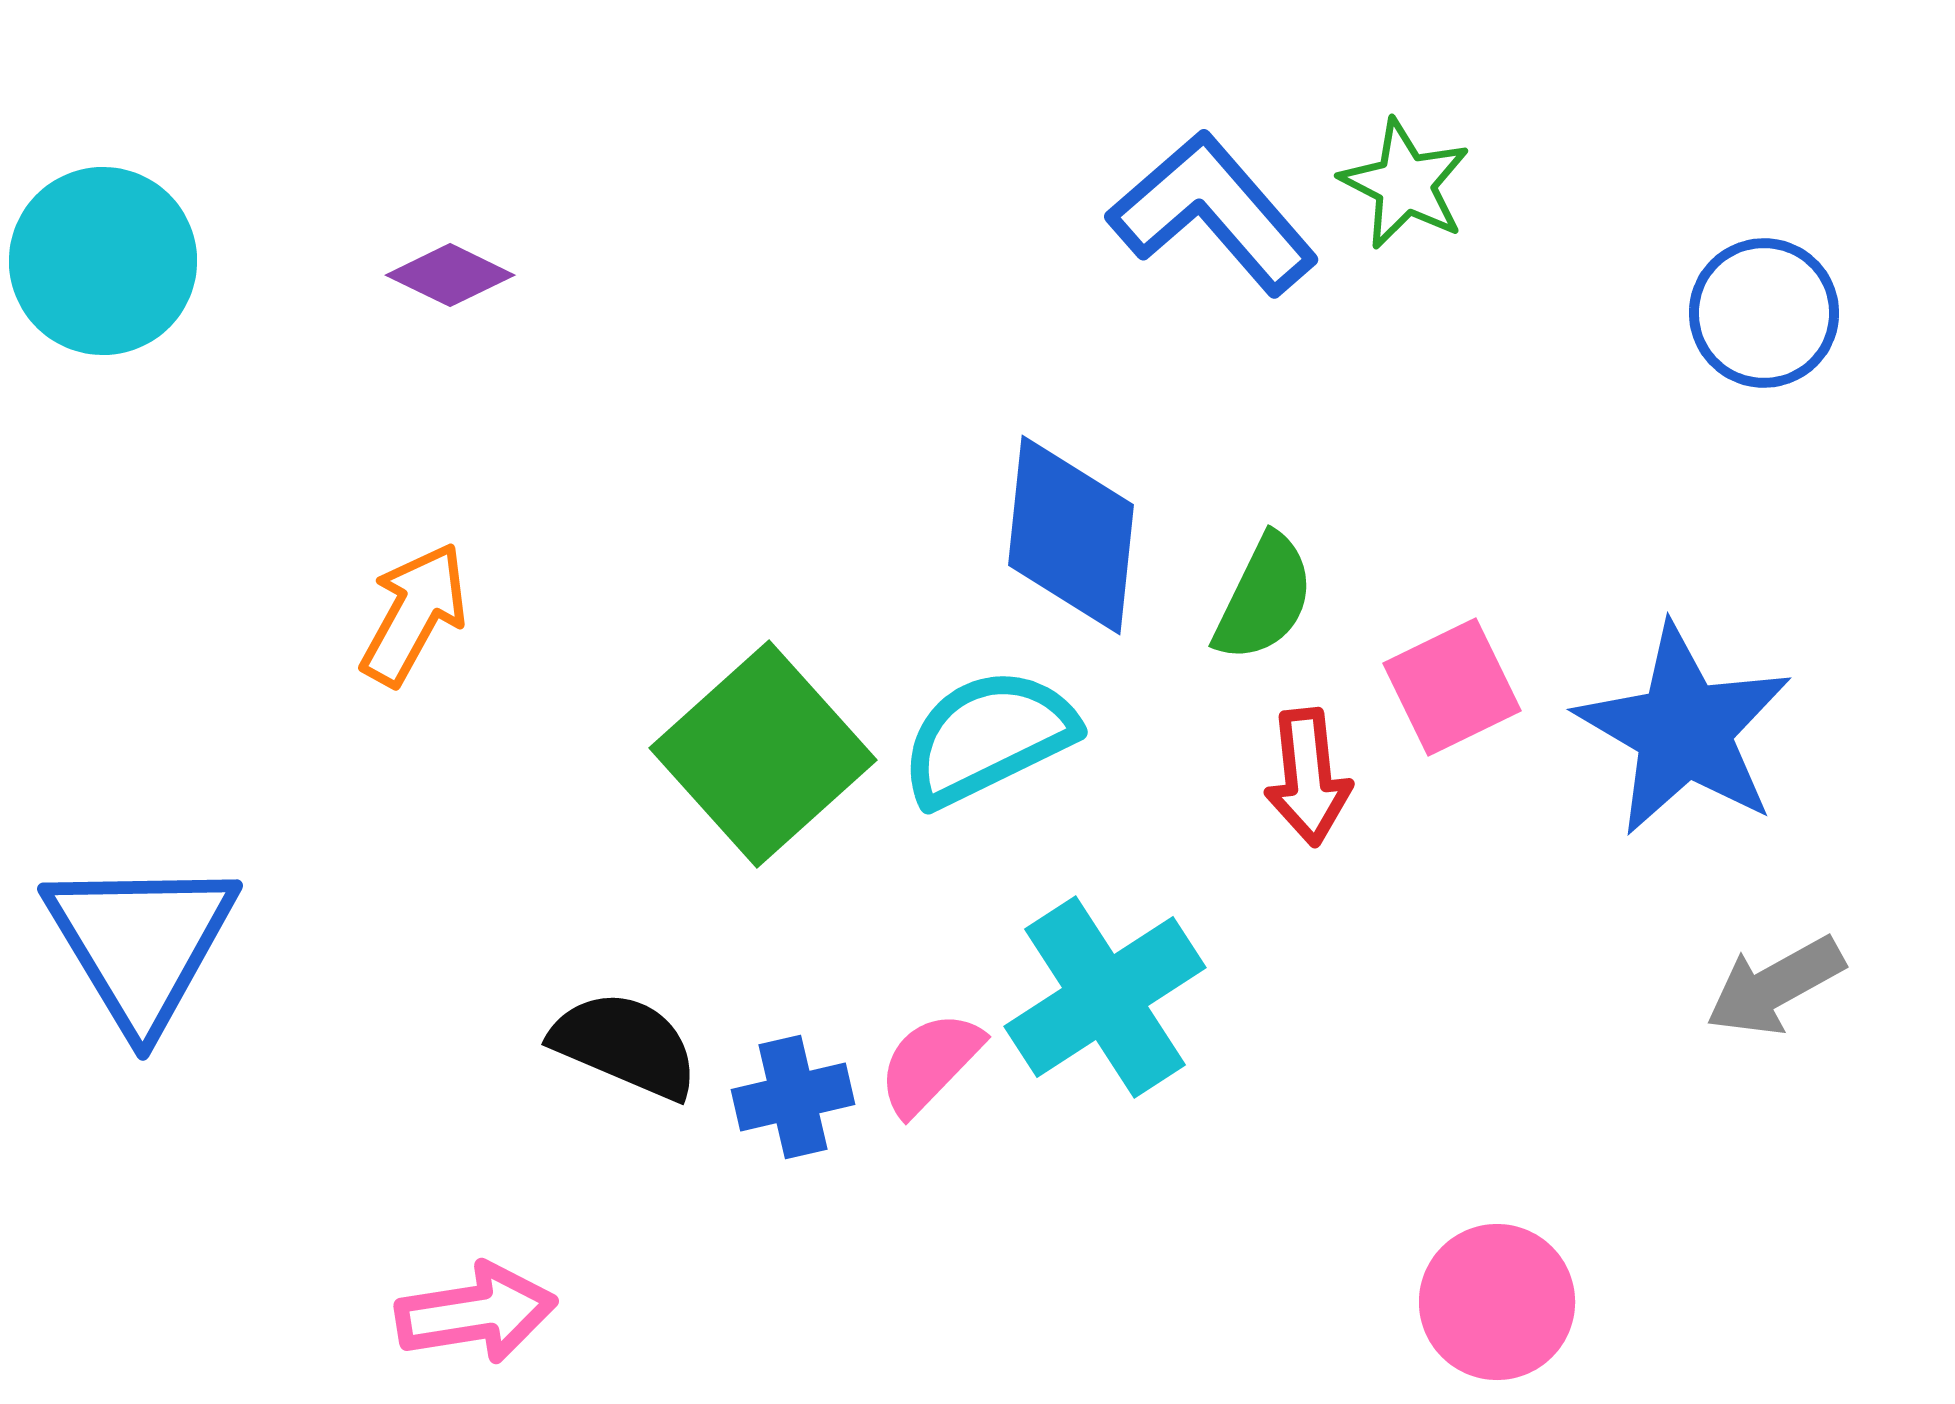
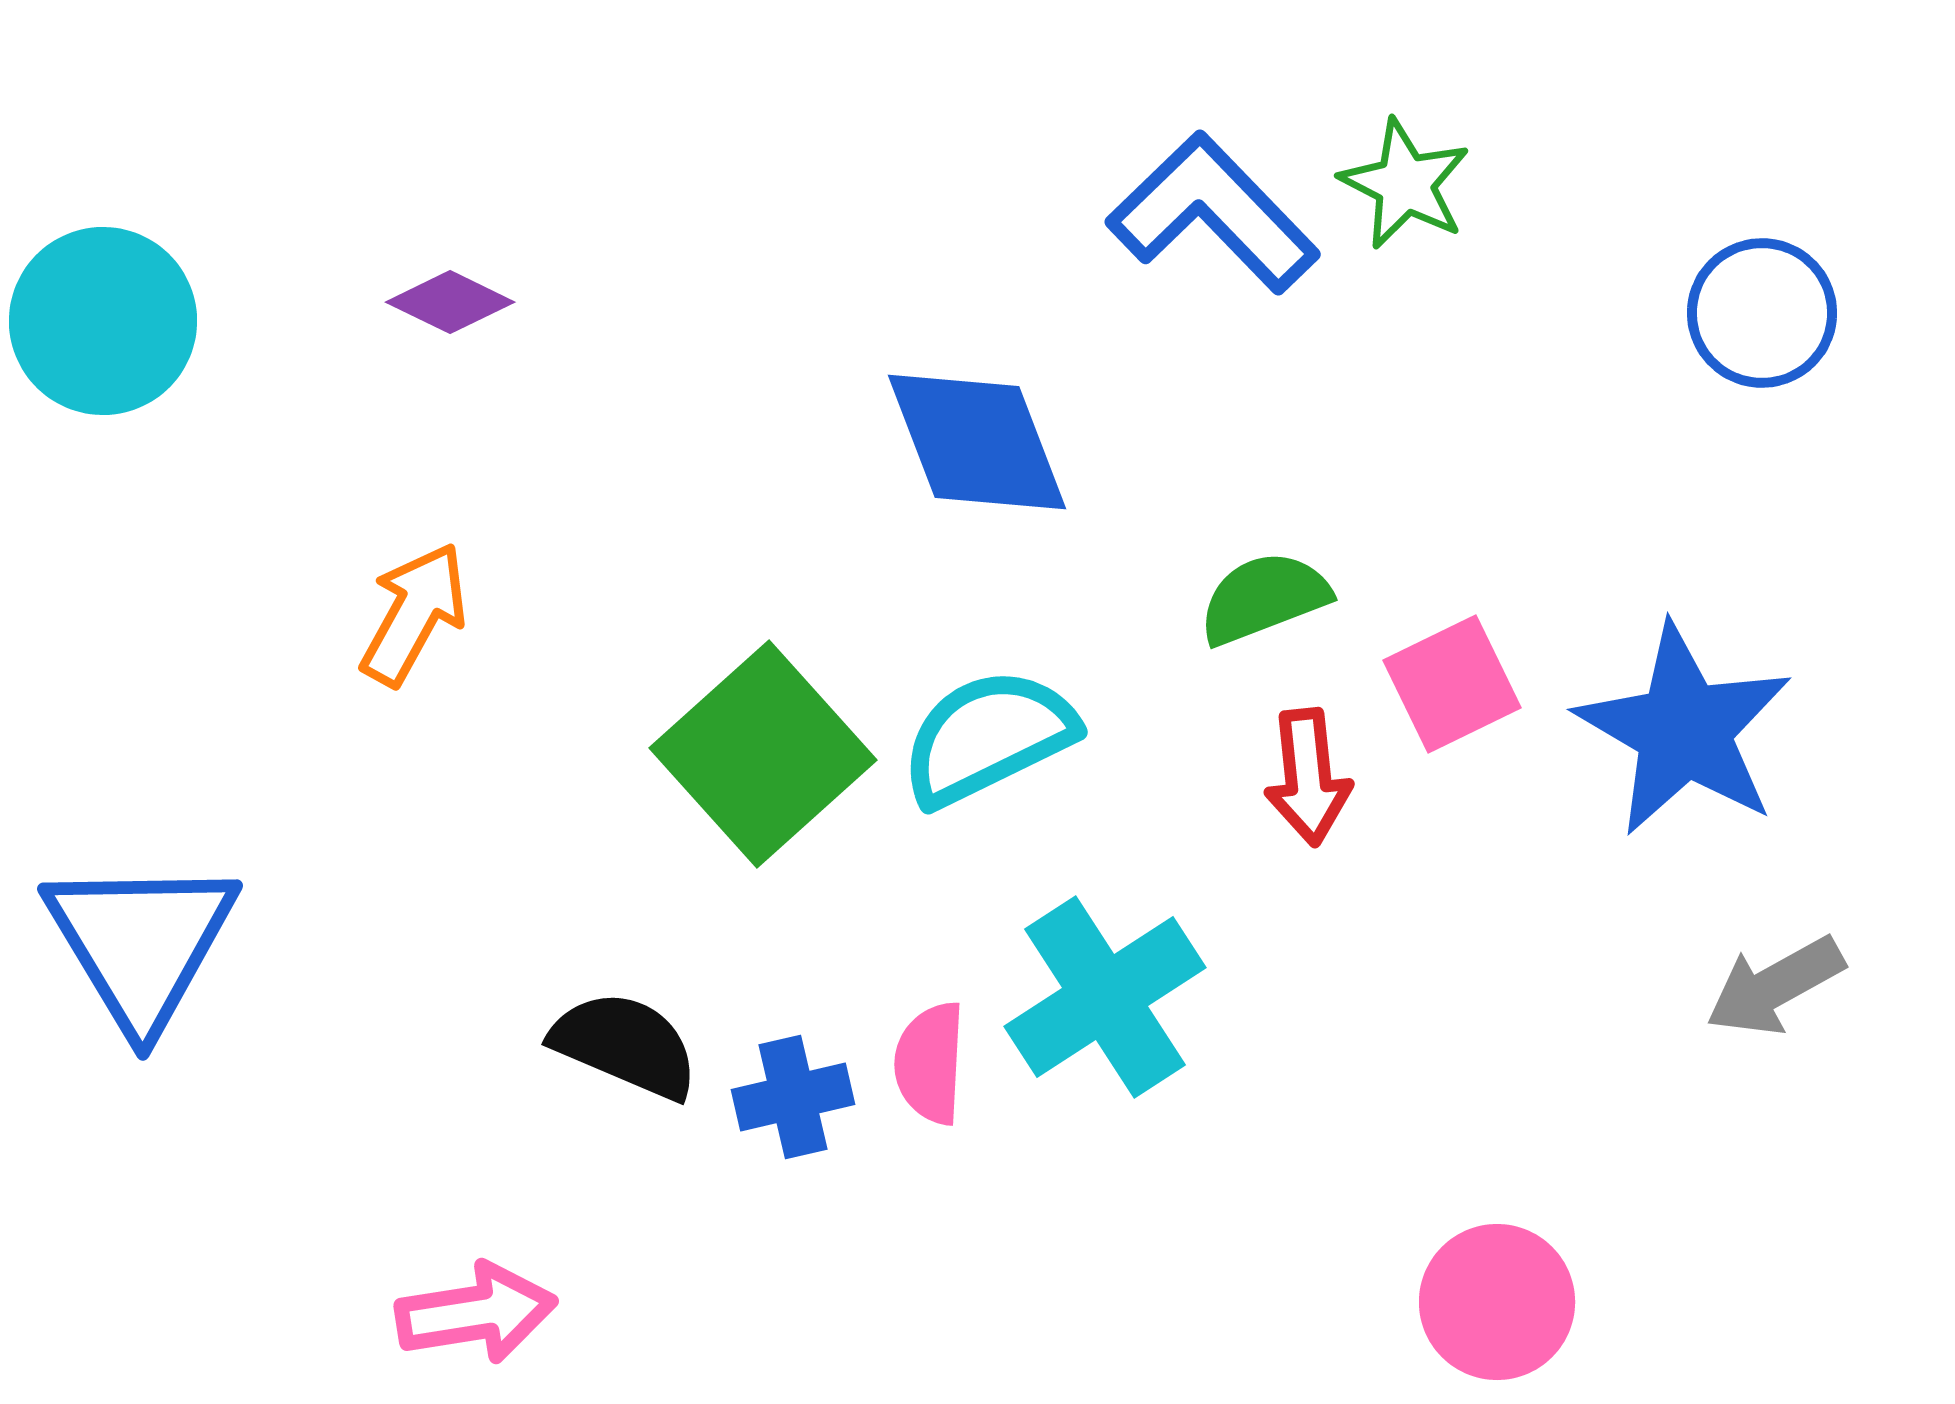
blue L-shape: rotated 3 degrees counterclockwise
cyan circle: moved 60 px down
purple diamond: moved 27 px down
blue circle: moved 2 px left
blue diamond: moved 94 px left, 93 px up; rotated 27 degrees counterclockwise
green semicircle: rotated 137 degrees counterclockwise
pink square: moved 3 px up
pink semicircle: rotated 41 degrees counterclockwise
